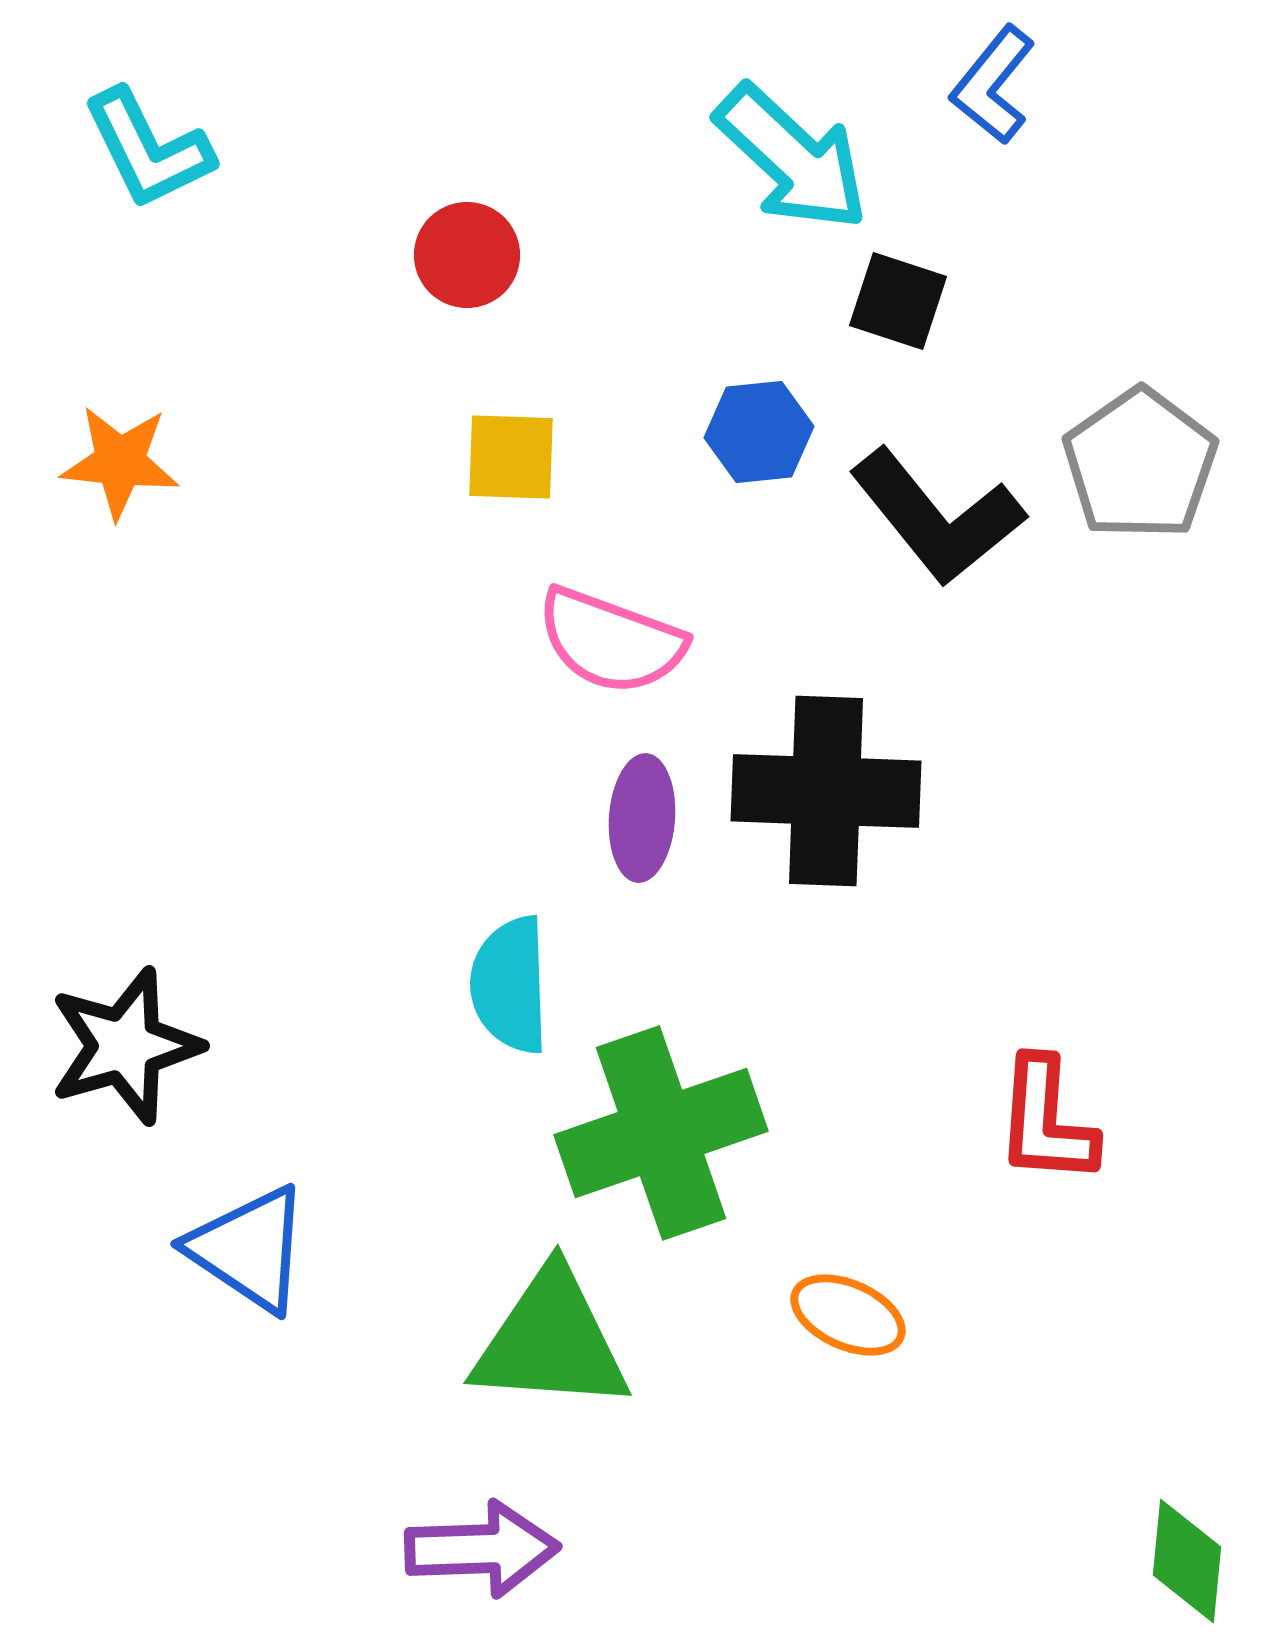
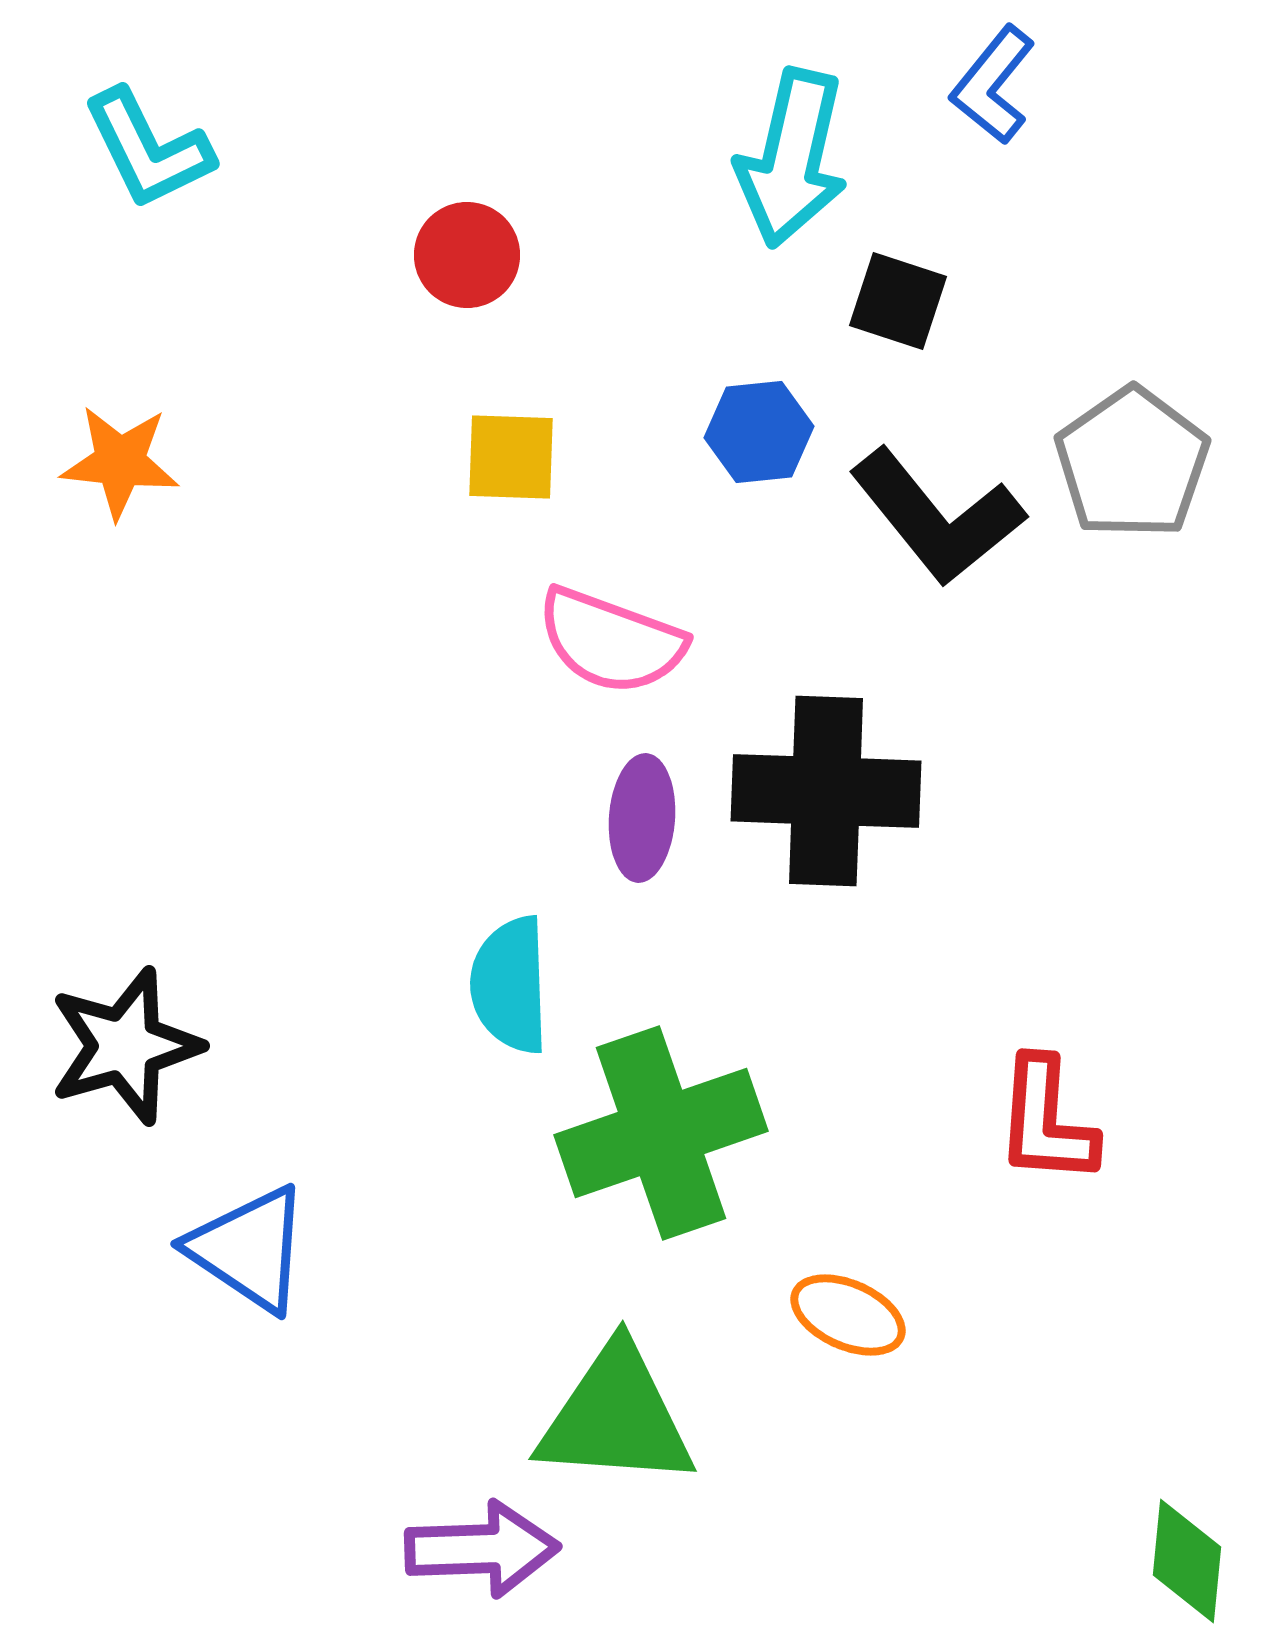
cyan arrow: rotated 60 degrees clockwise
gray pentagon: moved 8 px left, 1 px up
green triangle: moved 65 px right, 76 px down
